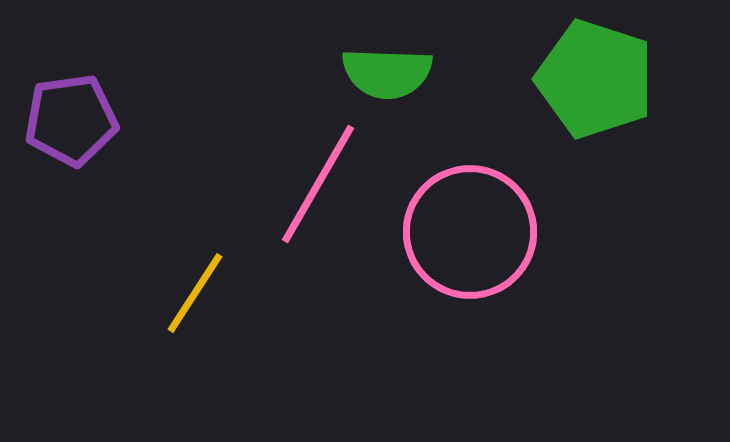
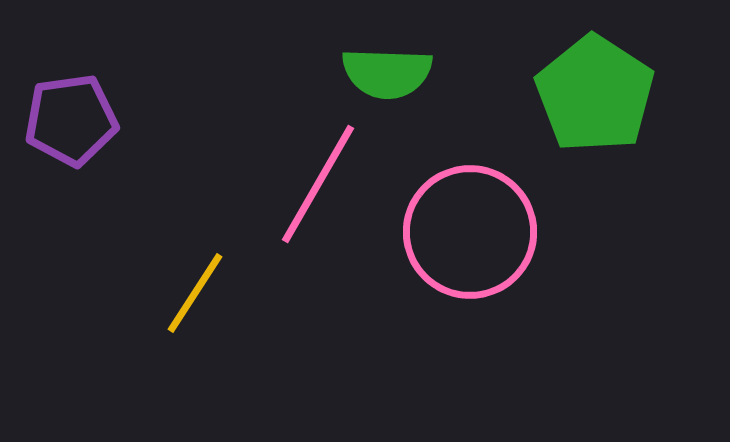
green pentagon: moved 15 px down; rotated 15 degrees clockwise
